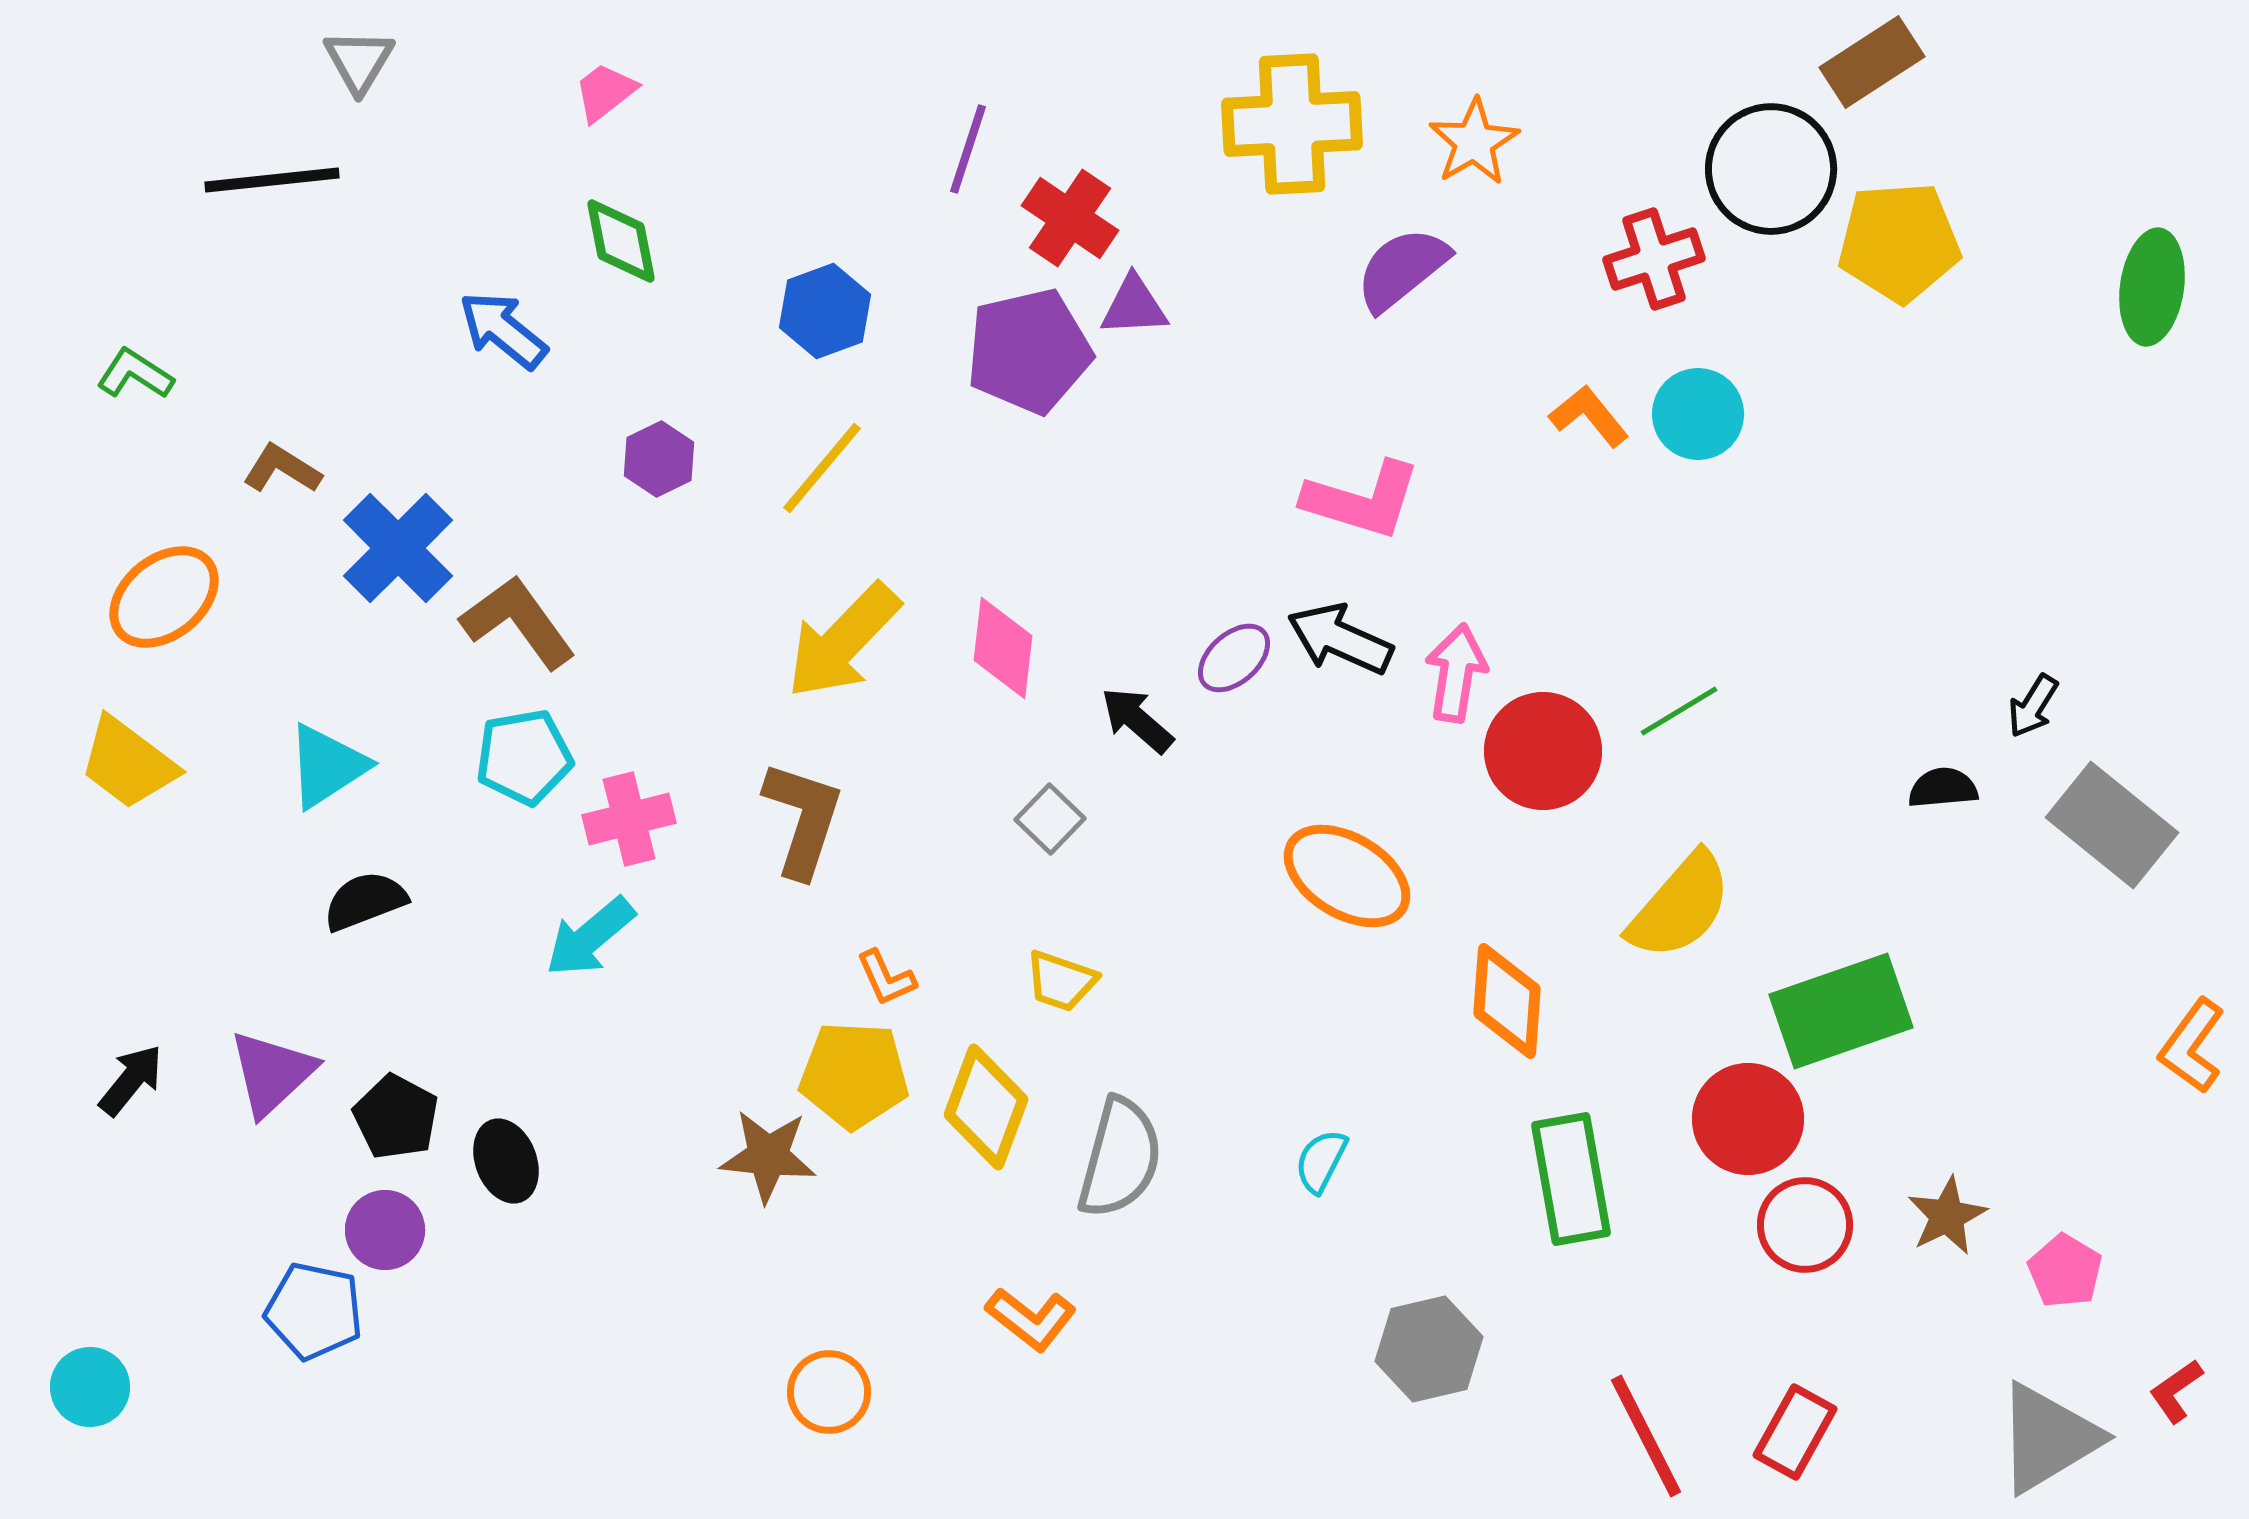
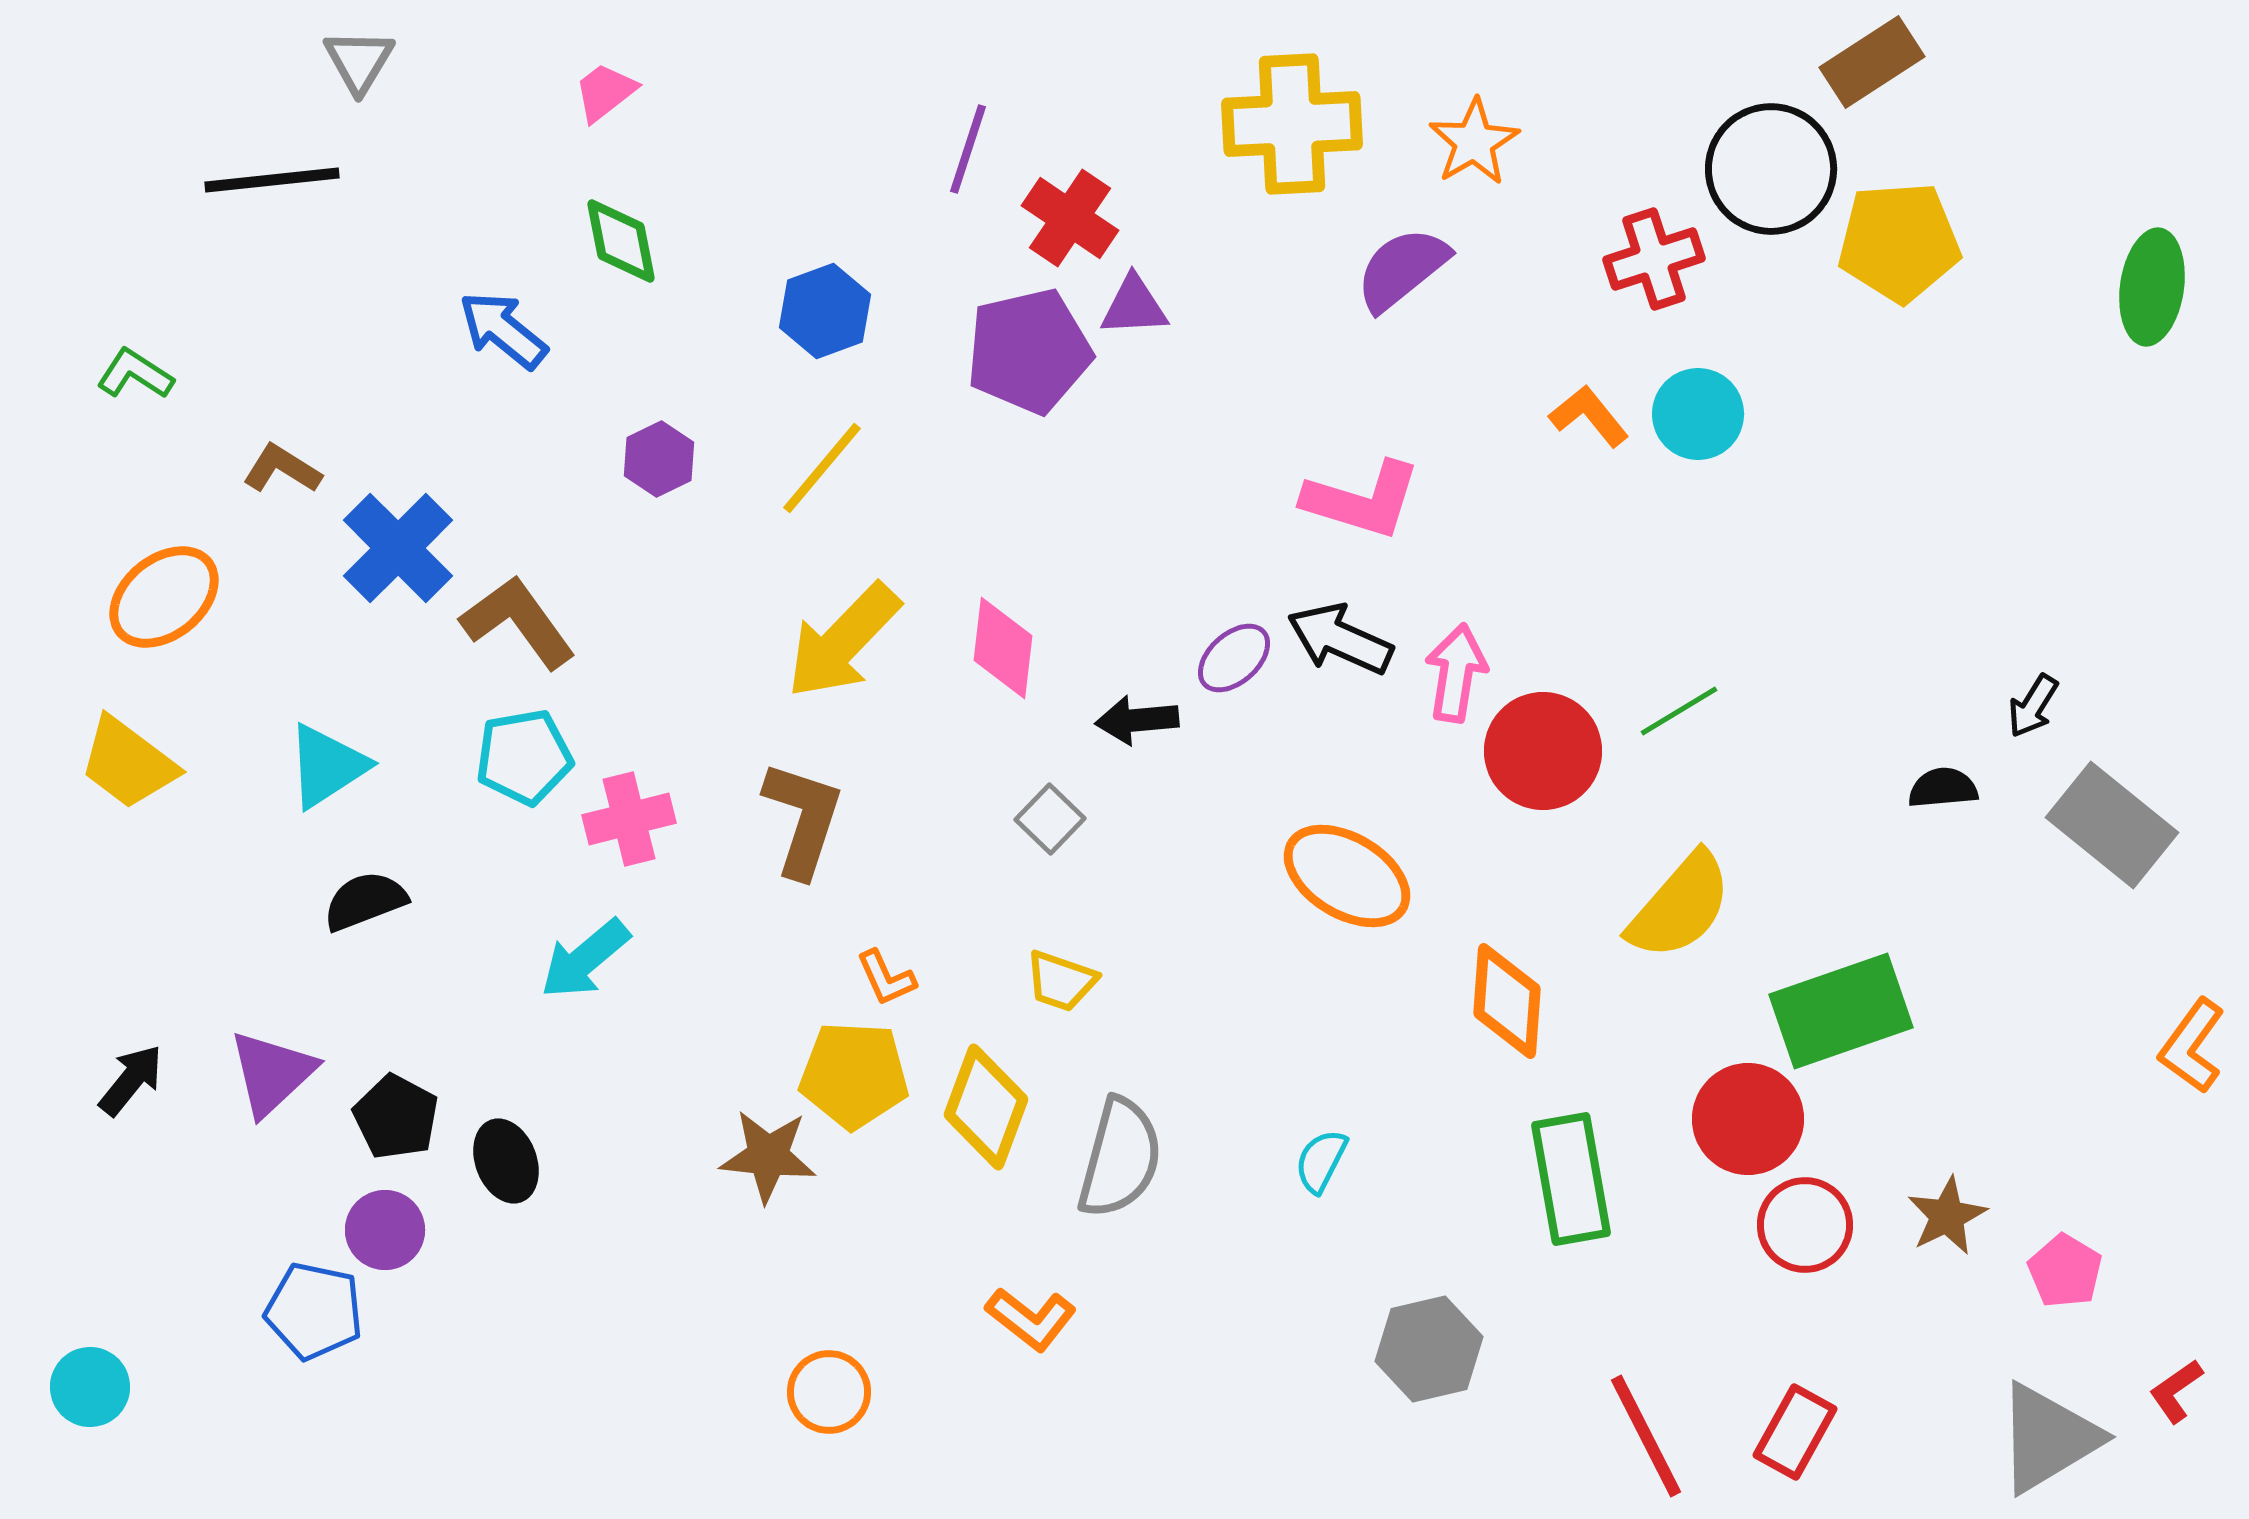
black arrow at (1137, 720): rotated 46 degrees counterclockwise
cyan arrow at (590, 937): moved 5 px left, 22 px down
